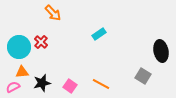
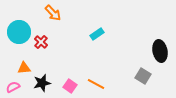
cyan rectangle: moved 2 px left
cyan circle: moved 15 px up
black ellipse: moved 1 px left
orange triangle: moved 2 px right, 4 px up
orange line: moved 5 px left
